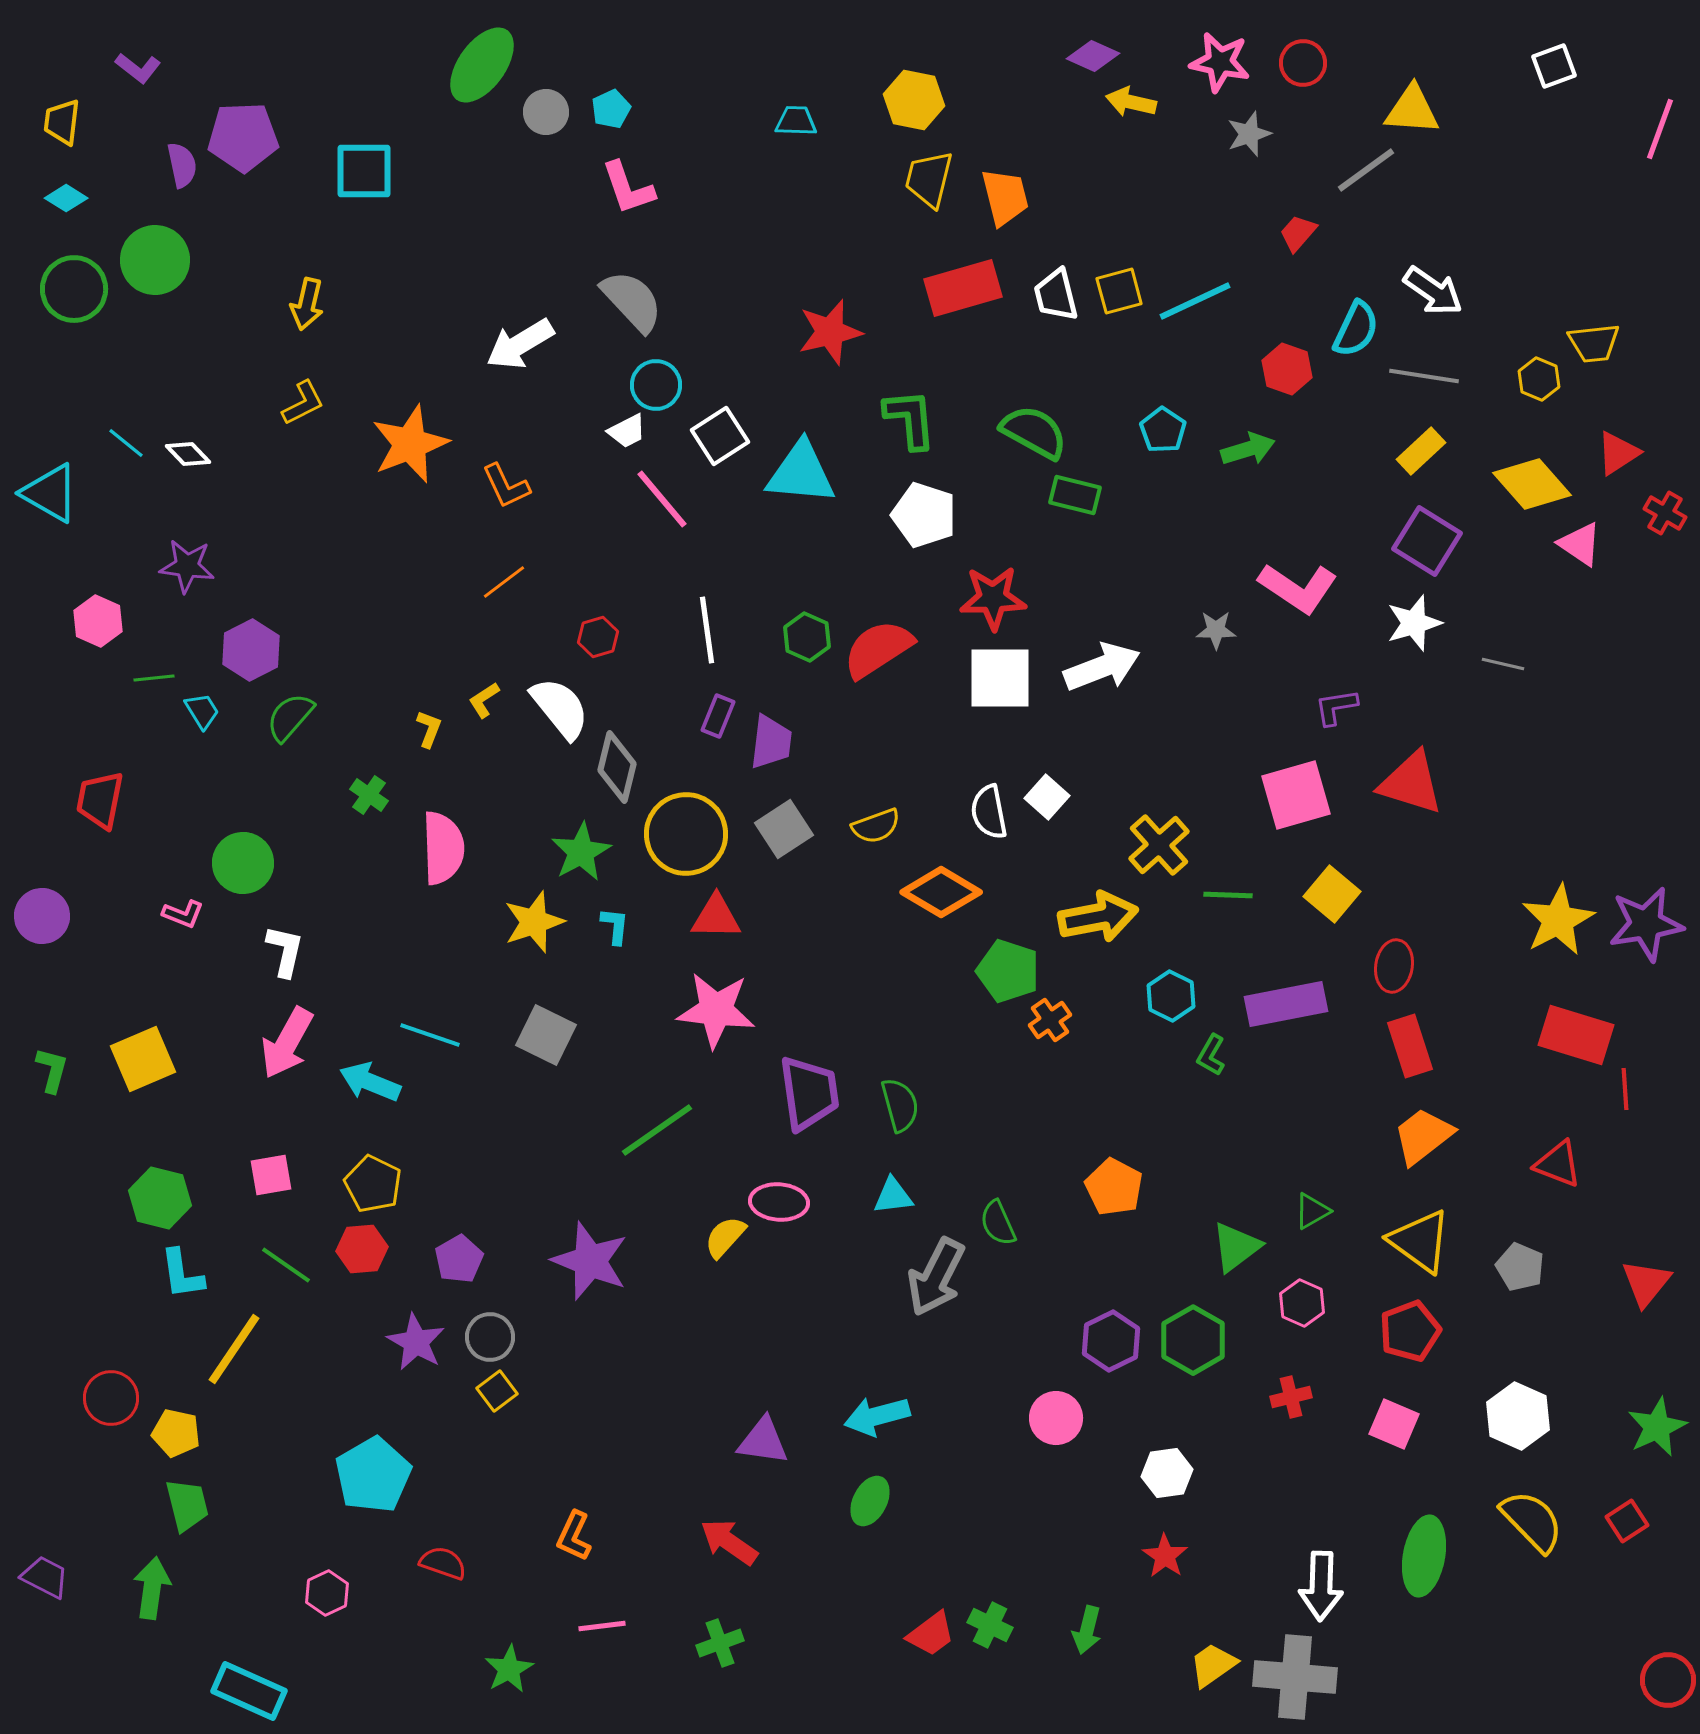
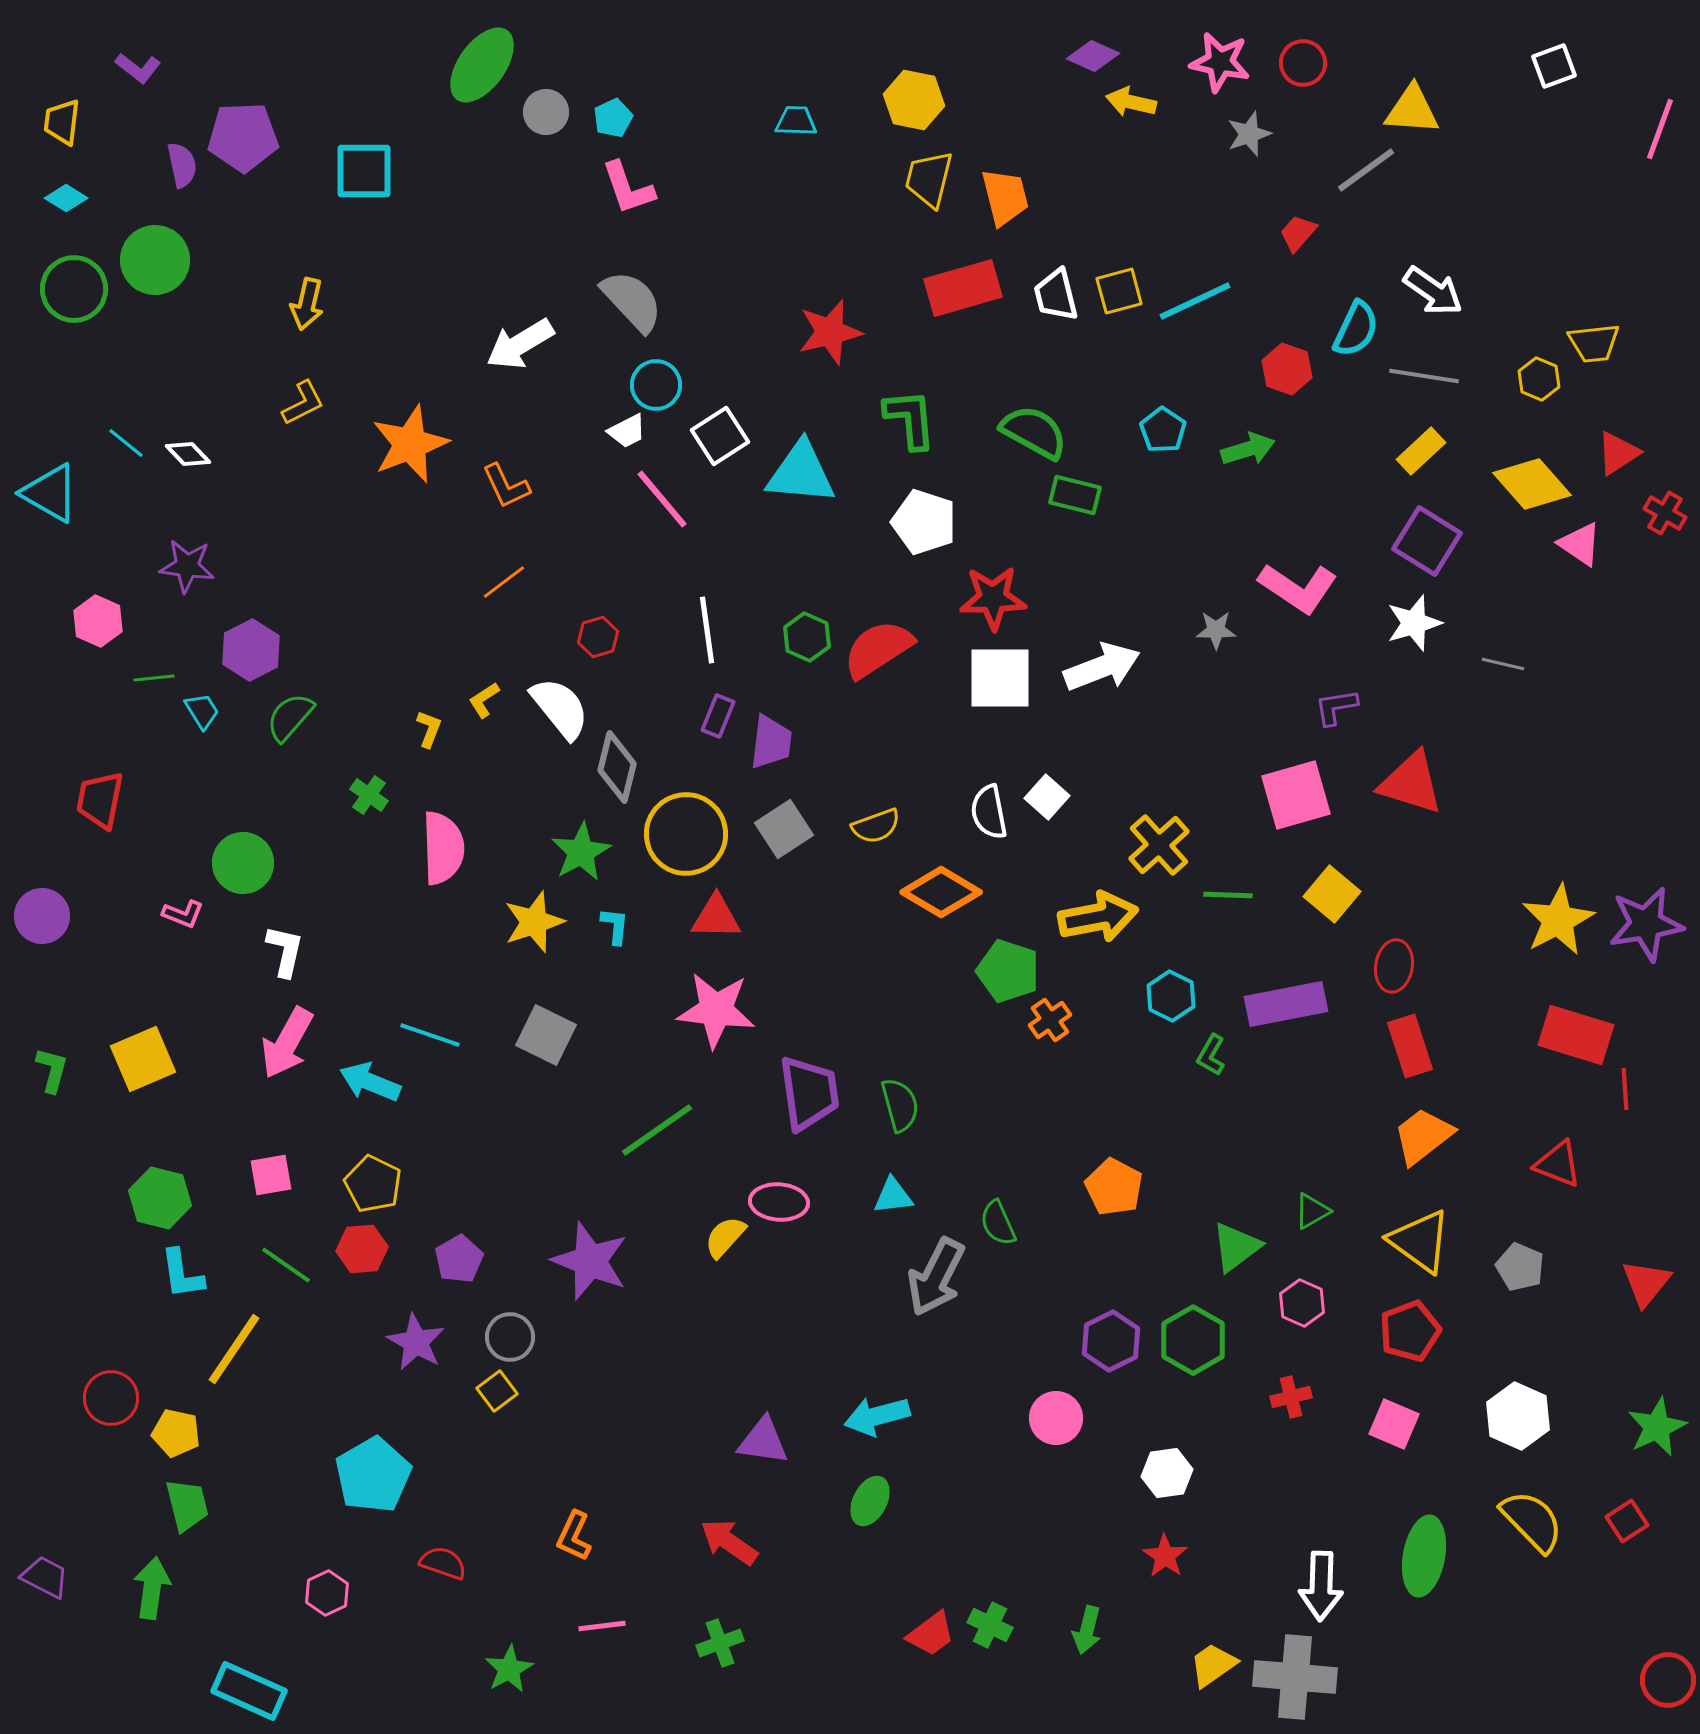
cyan pentagon at (611, 109): moved 2 px right, 9 px down
white pentagon at (924, 515): moved 7 px down
gray circle at (490, 1337): moved 20 px right
